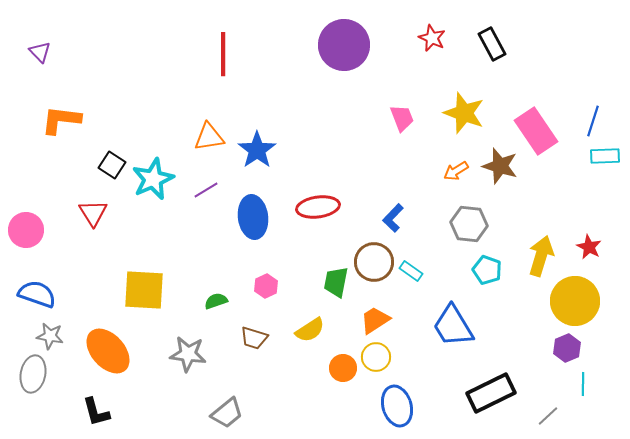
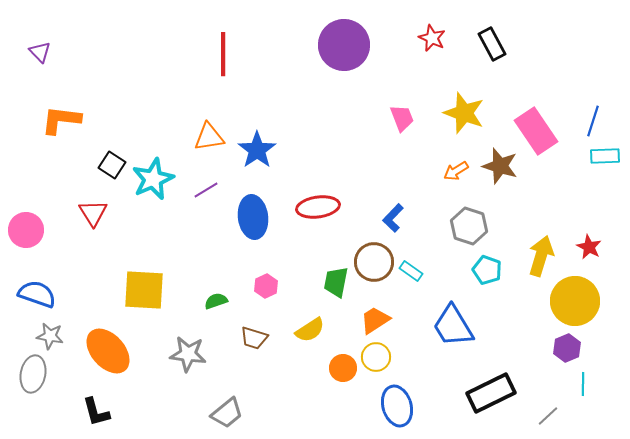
gray hexagon at (469, 224): moved 2 px down; rotated 12 degrees clockwise
